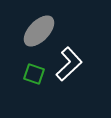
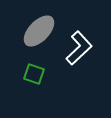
white L-shape: moved 10 px right, 16 px up
